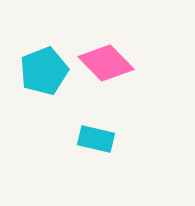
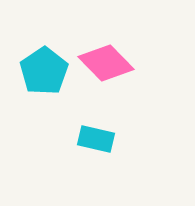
cyan pentagon: rotated 12 degrees counterclockwise
